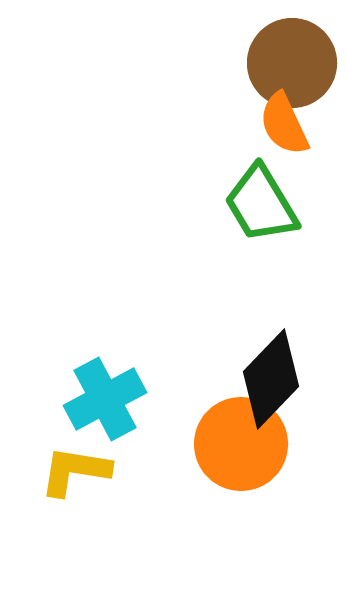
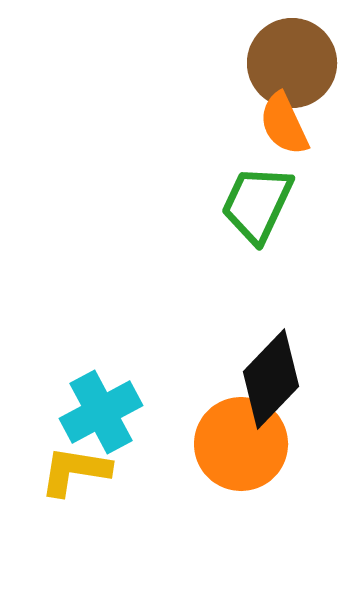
green trapezoid: moved 4 px left; rotated 56 degrees clockwise
cyan cross: moved 4 px left, 13 px down
